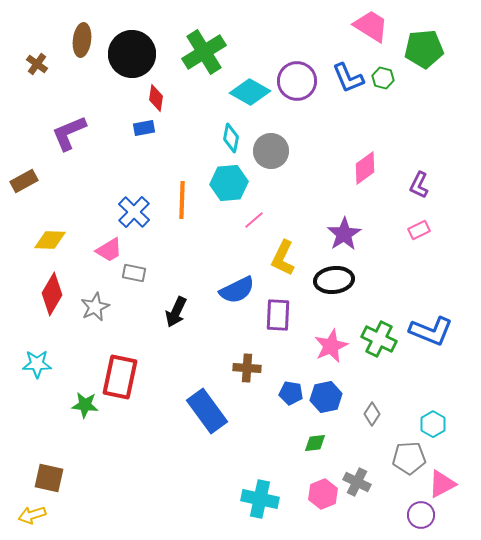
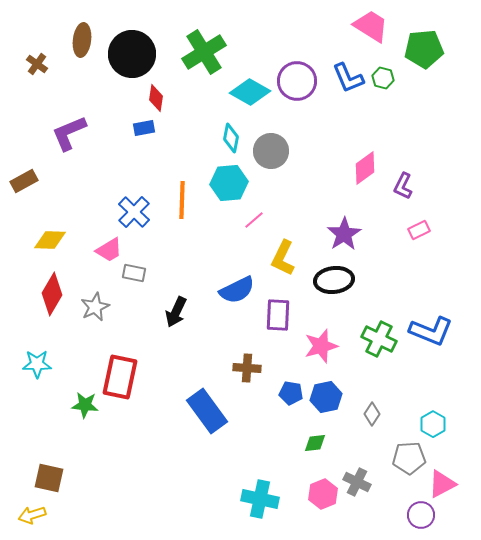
purple L-shape at (419, 185): moved 16 px left, 1 px down
pink star at (331, 346): moved 10 px left; rotated 8 degrees clockwise
